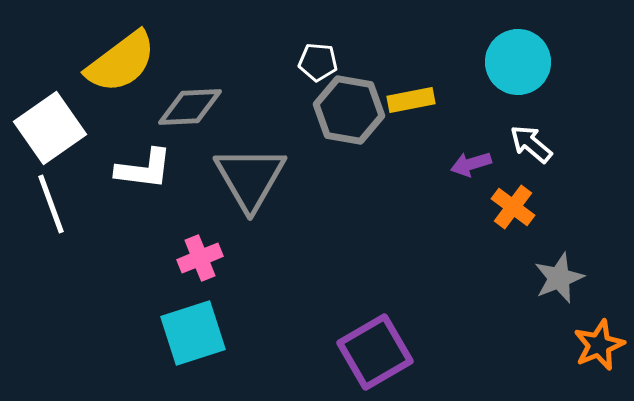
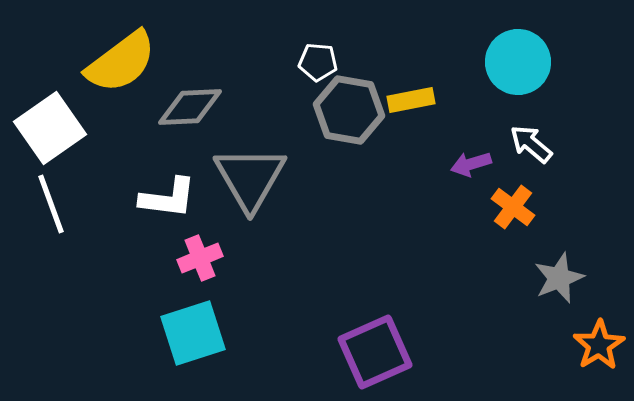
white L-shape: moved 24 px right, 29 px down
orange star: rotated 9 degrees counterclockwise
purple square: rotated 6 degrees clockwise
